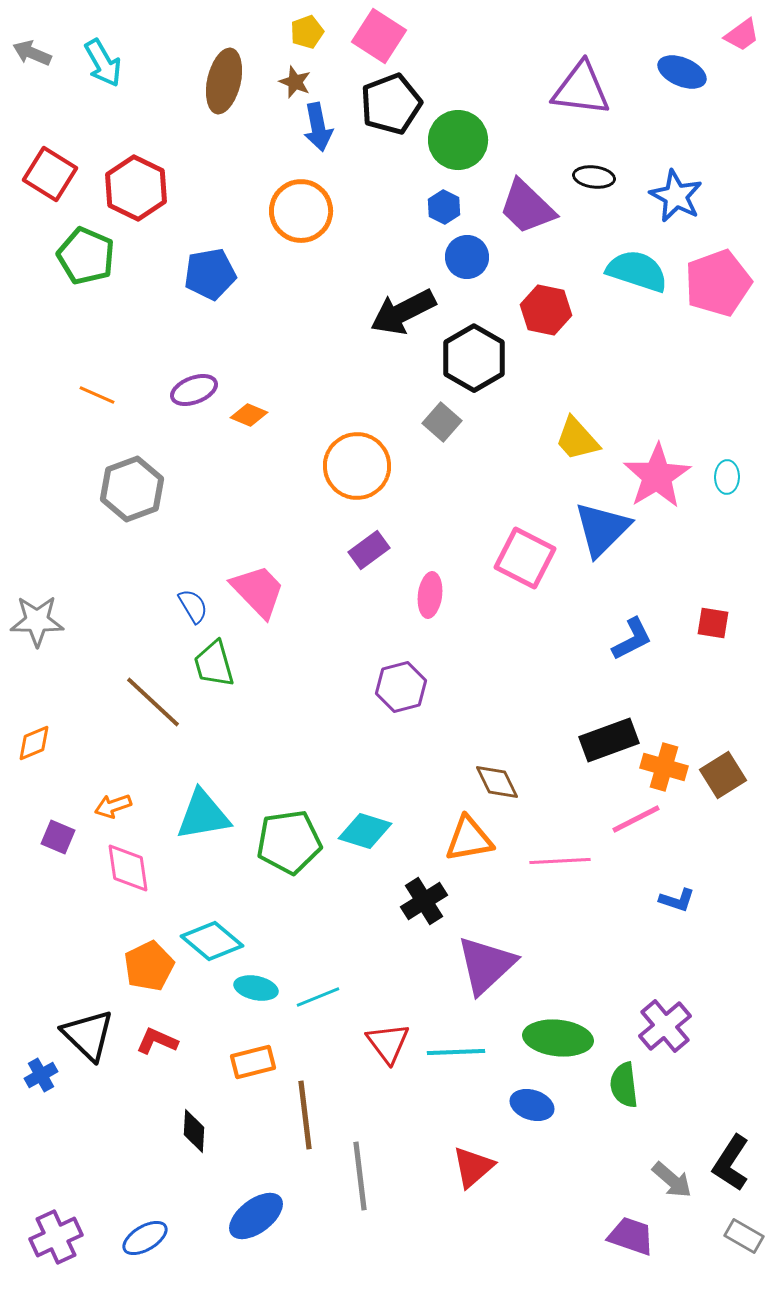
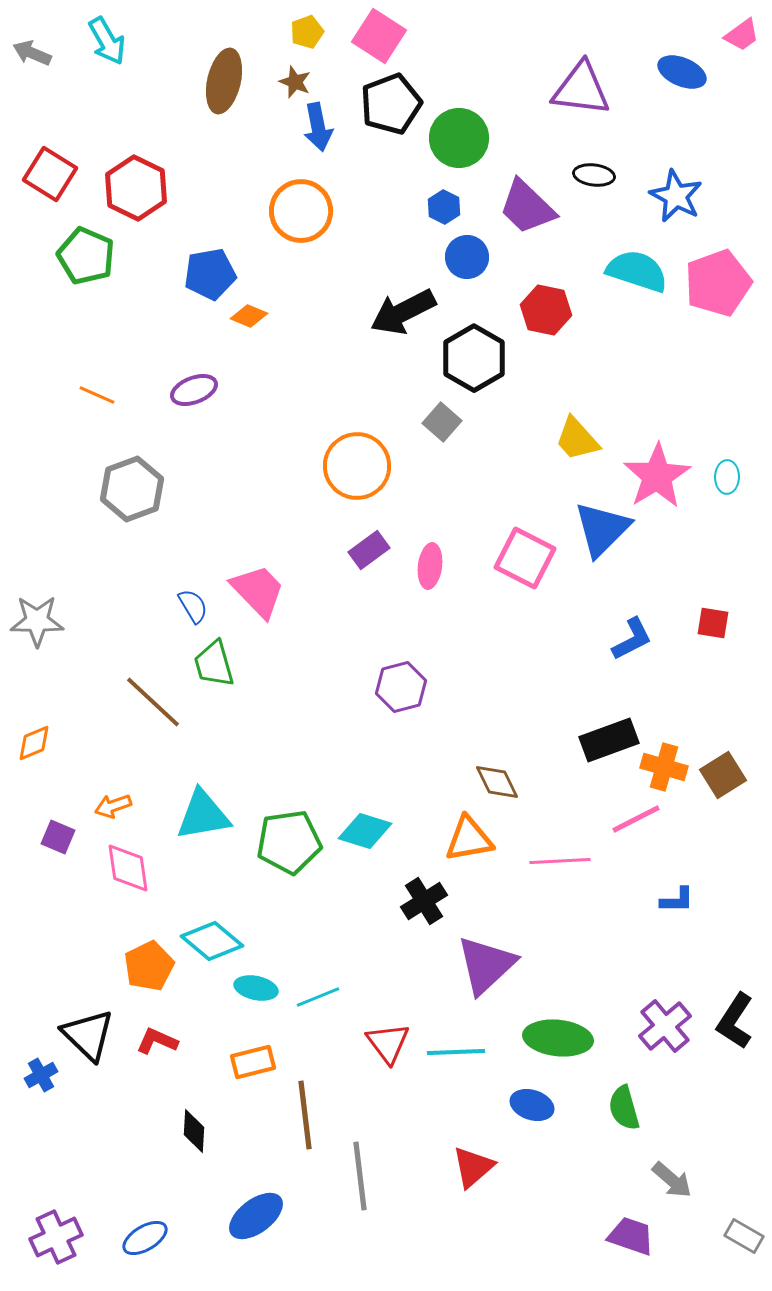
cyan arrow at (103, 63): moved 4 px right, 22 px up
green circle at (458, 140): moved 1 px right, 2 px up
black ellipse at (594, 177): moved 2 px up
orange diamond at (249, 415): moved 99 px up
pink ellipse at (430, 595): moved 29 px up
blue L-shape at (677, 900): rotated 18 degrees counterclockwise
green semicircle at (624, 1085): moved 23 px down; rotated 9 degrees counterclockwise
black L-shape at (731, 1163): moved 4 px right, 142 px up
